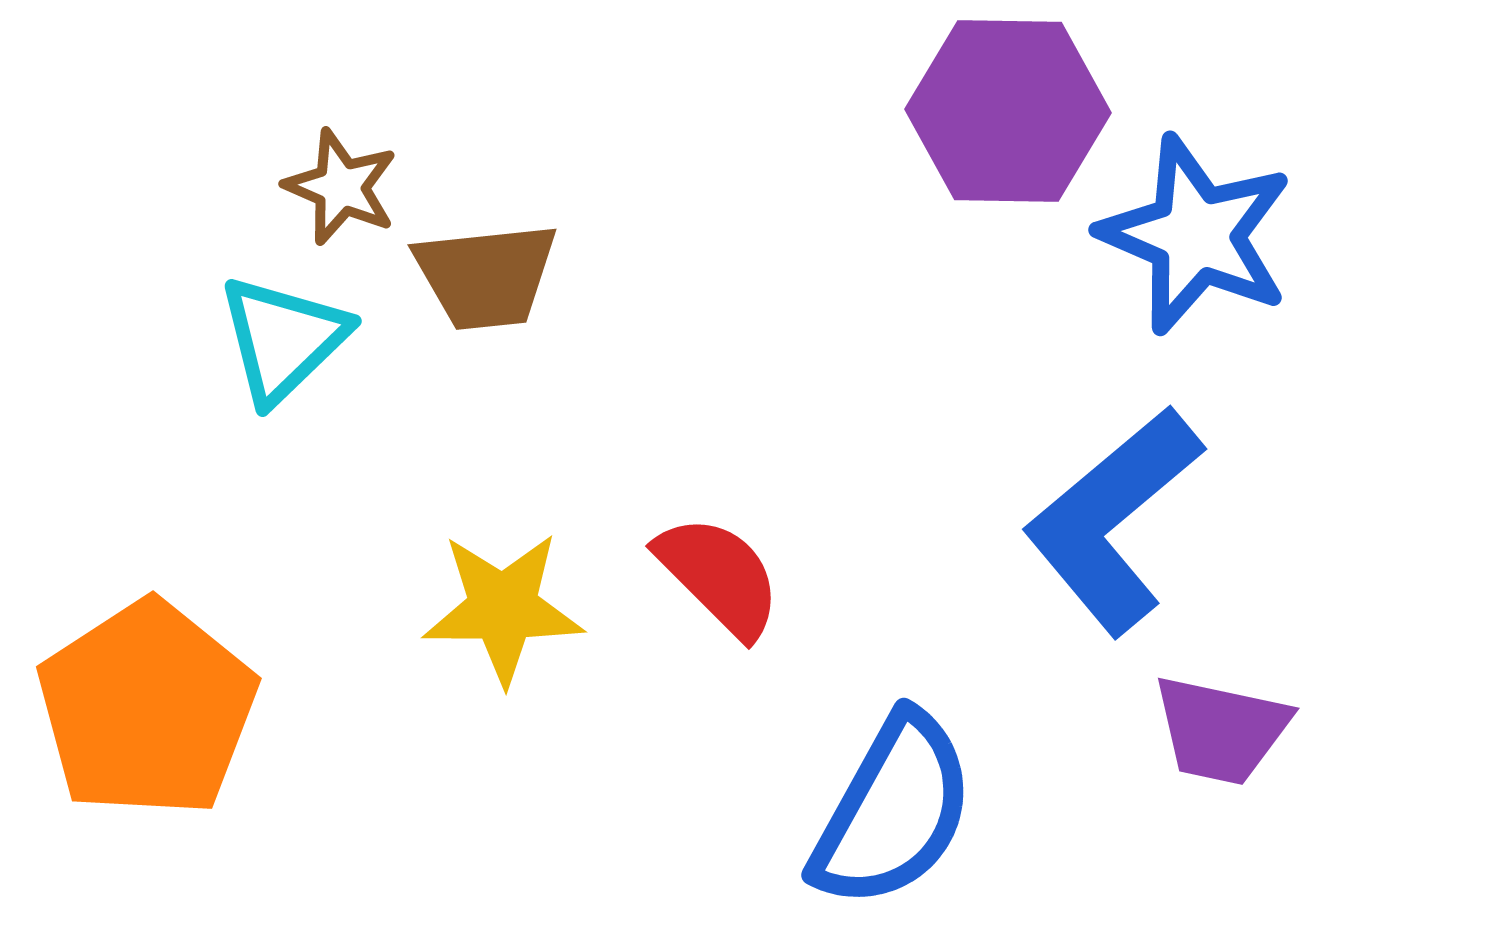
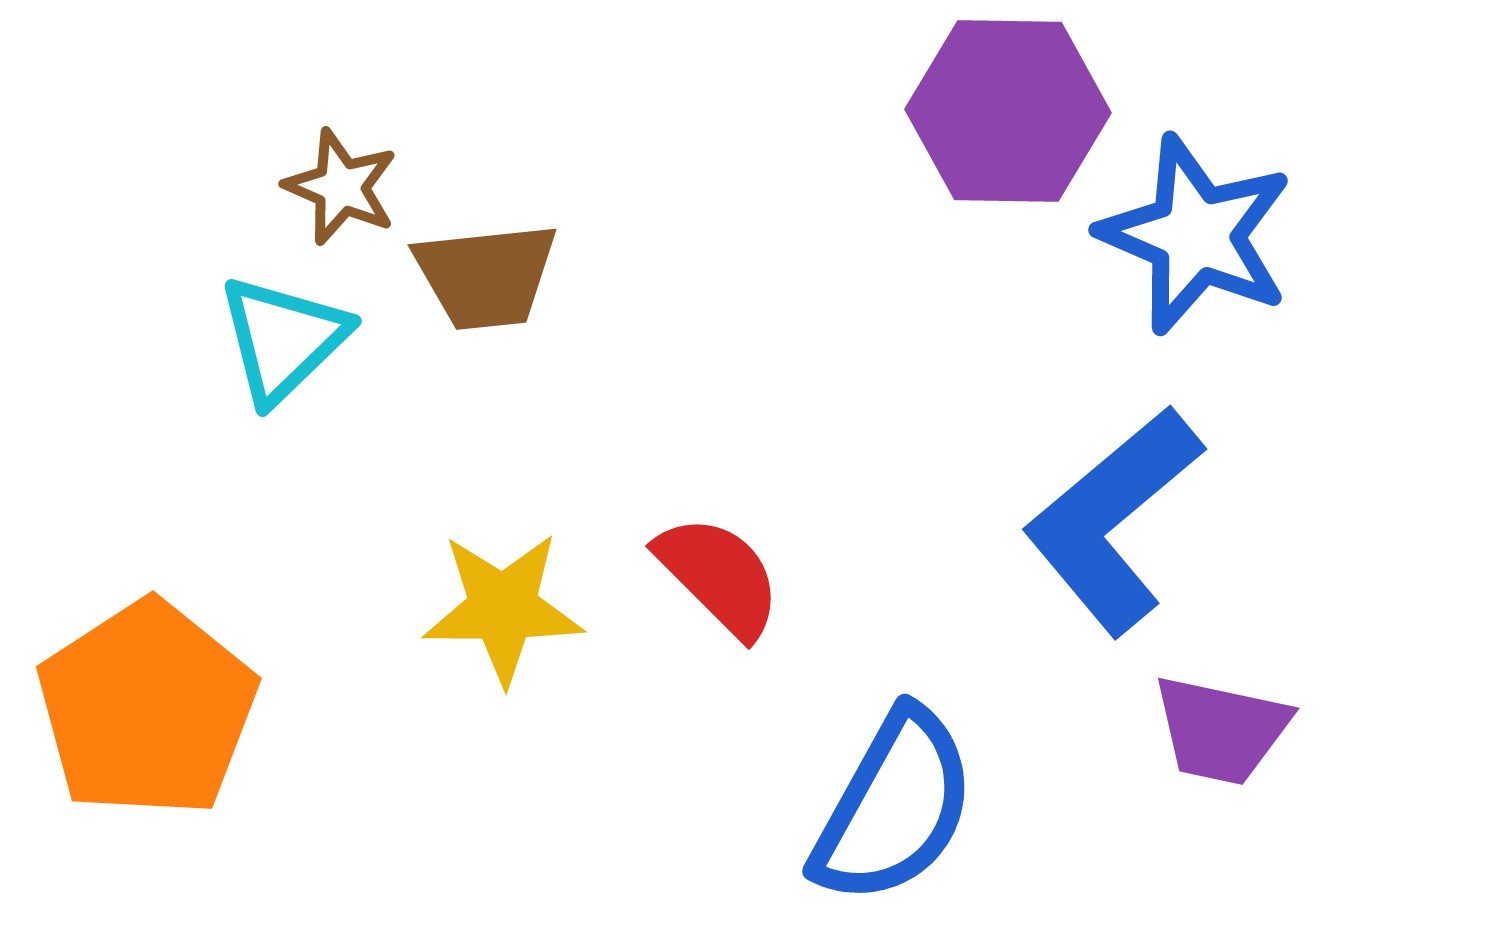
blue semicircle: moved 1 px right, 4 px up
